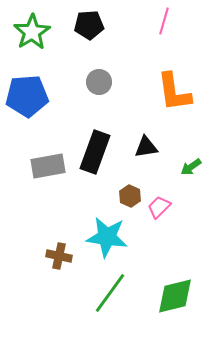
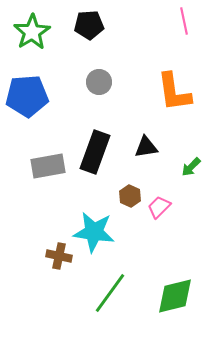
pink line: moved 20 px right; rotated 28 degrees counterclockwise
green arrow: rotated 10 degrees counterclockwise
cyan star: moved 13 px left, 5 px up
